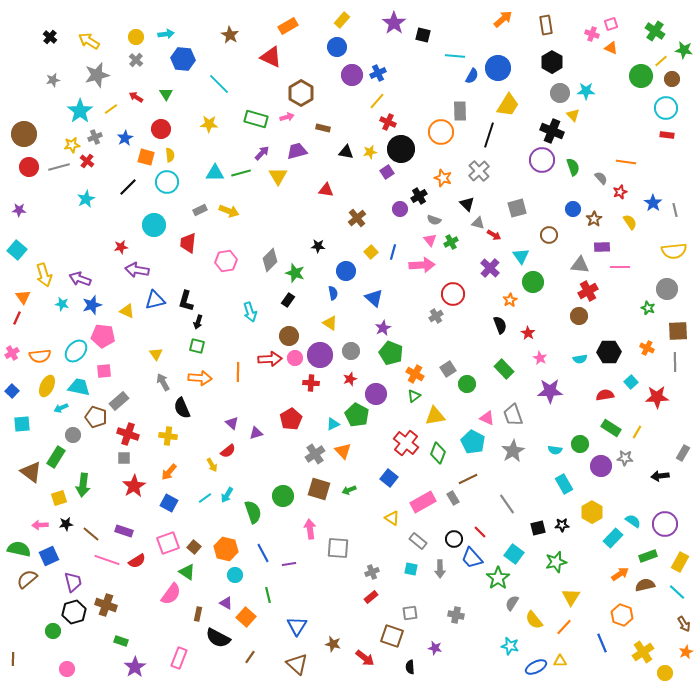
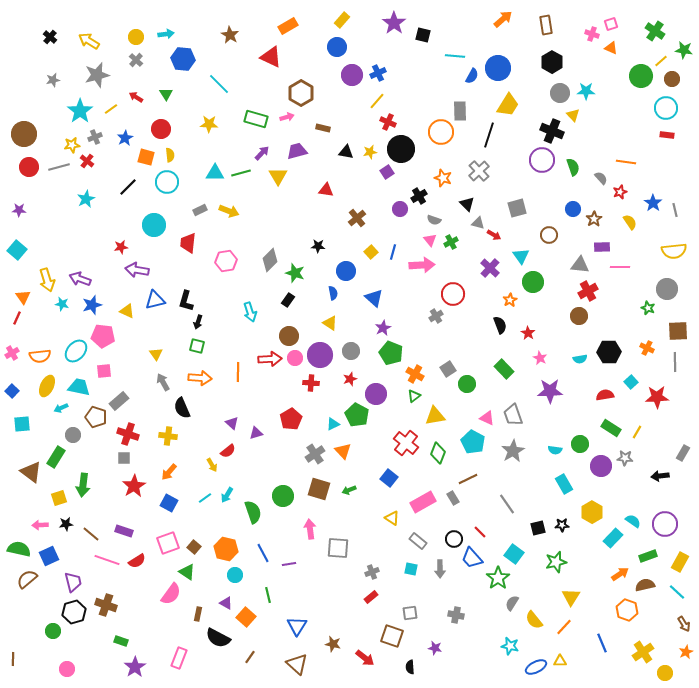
yellow arrow at (44, 275): moved 3 px right, 5 px down
orange hexagon at (622, 615): moved 5 px right, 5 px up
